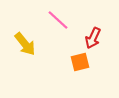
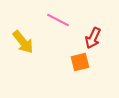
pink line: rotated 15 degrees counterclockwise
yellow arrow: moved 2 px left, 2 px up
